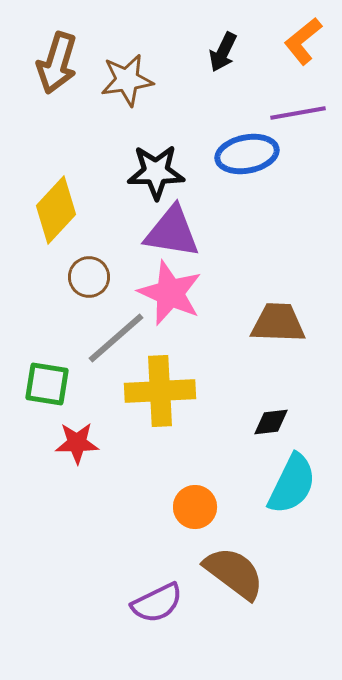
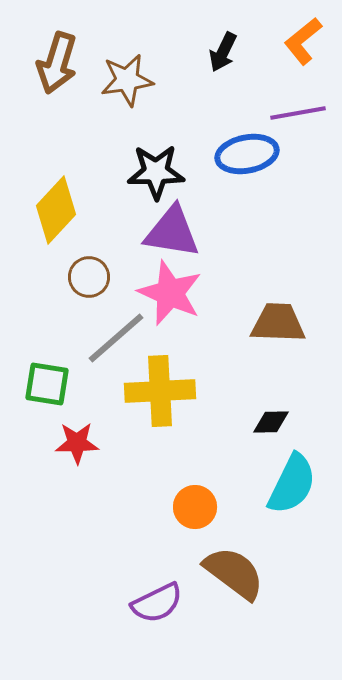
black diamond: rotated 6 degrees clockwise
